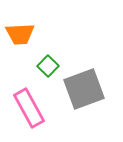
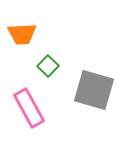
orange trapezoid: moved 2 px right
gray square: moved 10 px right, 1 px down; rotated 36 degrees clockwise
